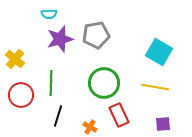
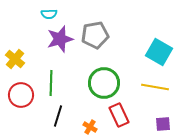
gray pentagon: moved 1 px left
